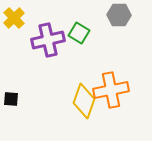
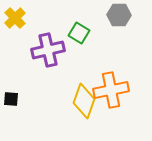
yellow cross: moved 1 px right
purple cross: moved 10 px down
